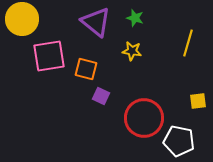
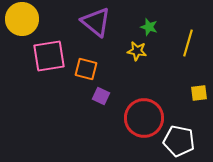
green star: moved 14 px right, 9 px down
yellow star: moved 5 px right
yellow square: moved 1 px right, 8 px up
